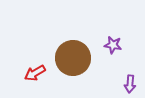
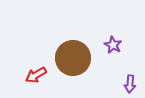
purple star: rotated 18 degrees clockwise
red arrow: moved 1 px right, 2 px down
